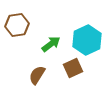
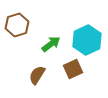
brown hexagon: rotated 10 degrees counterclockwise
brown square: moved 1 px down
